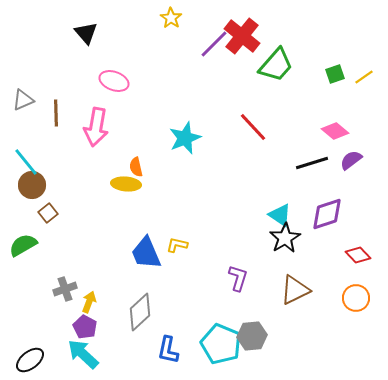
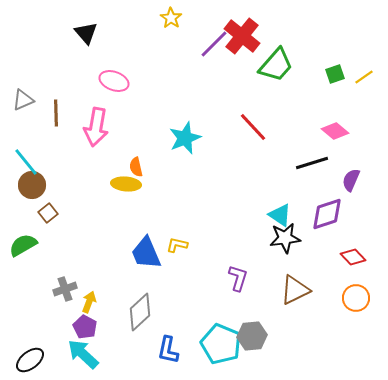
purple semicircle: moved 20 px down; rotated 30 degrees counterclockwise
black star: rotated 24 degrees clockwise
red diamond: moved 5 px left, 2 px down
